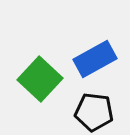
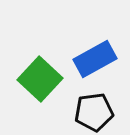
black pentagon: rotated 15 degrees counterclockwise
